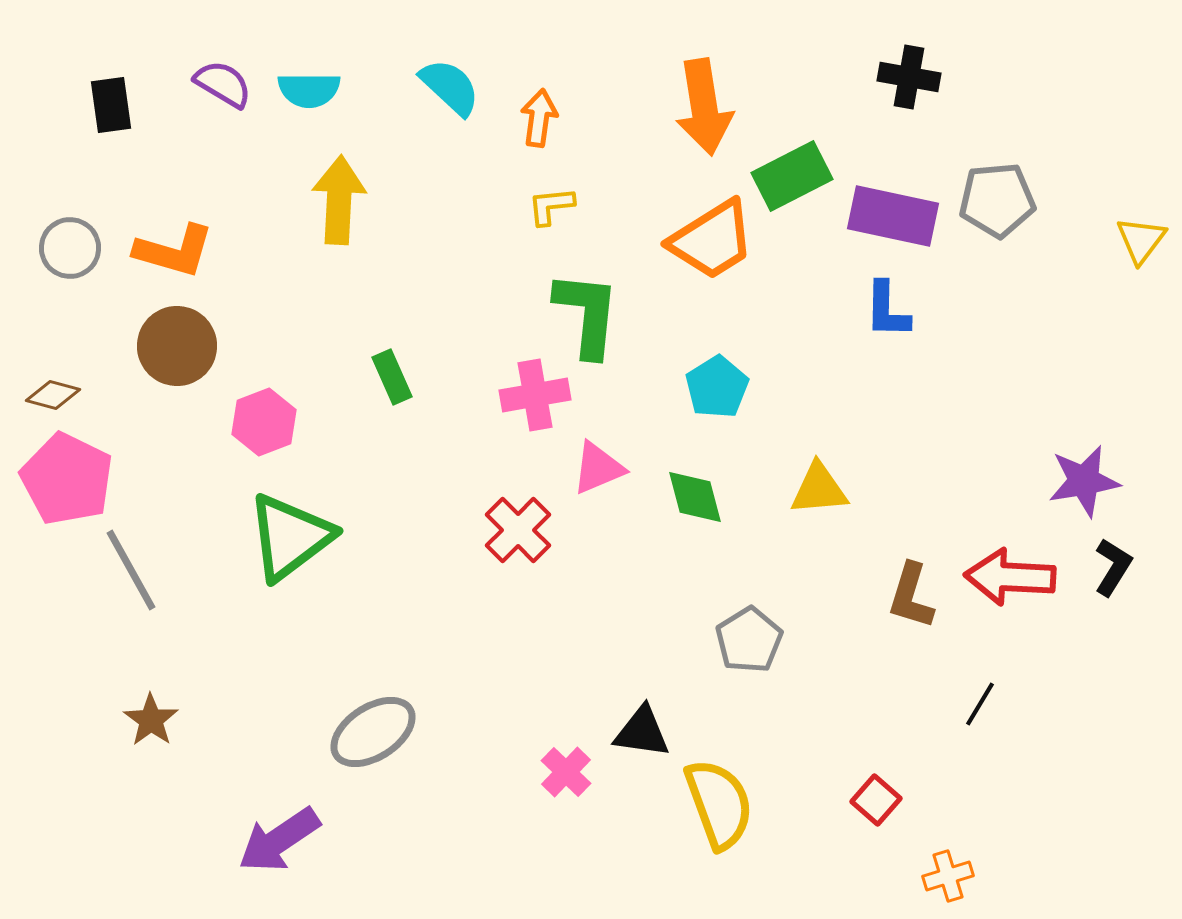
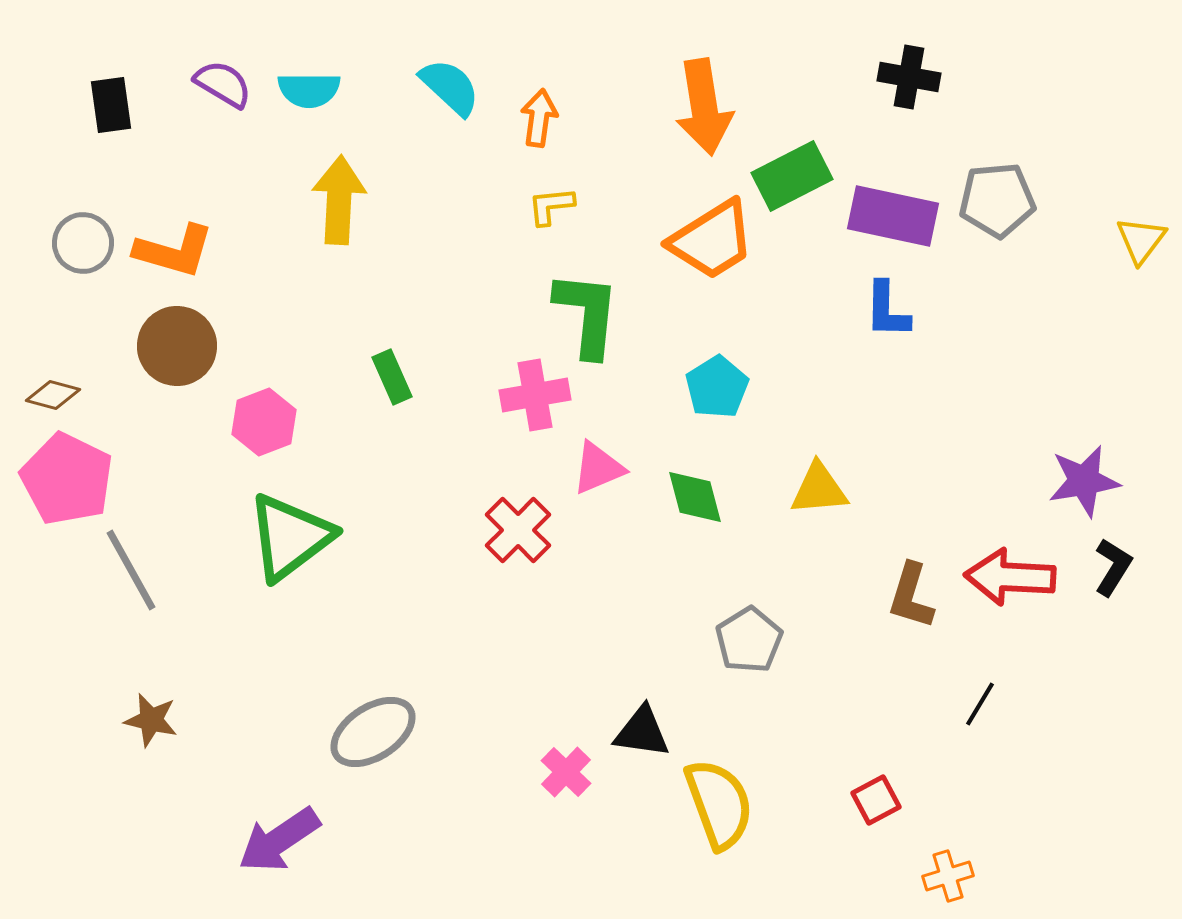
gray circle at (70, 248): moved 13 px right, 5 px up
brown star at (151, 720): rotated 22 degrees counterclockwise
red square at (876, 800): rotated 21 degrees clockwise
